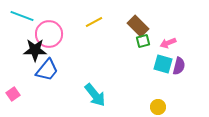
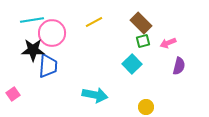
cyan line: moved 10 px right, 4 px down; rotated 30 degrees counterclockwise
brown rectangle: moved 3 px right, 3 px up
pink circle: moved 3 px right, 1 px up
black star: moved 2 px left
cyan square: moved 31 px left; rotated 30 degrees clockwise
blue trapezoid: moved 1 px right, 4 px up; rotated 35 degrees counterclockwise
cyan arrow: rotated 40 degrees counterclockwise
yellow circle: moved 12 px left
